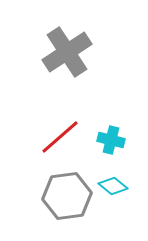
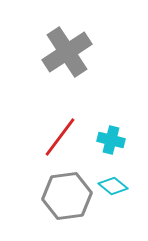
red line: rotated 12 degrees counterclockwise
